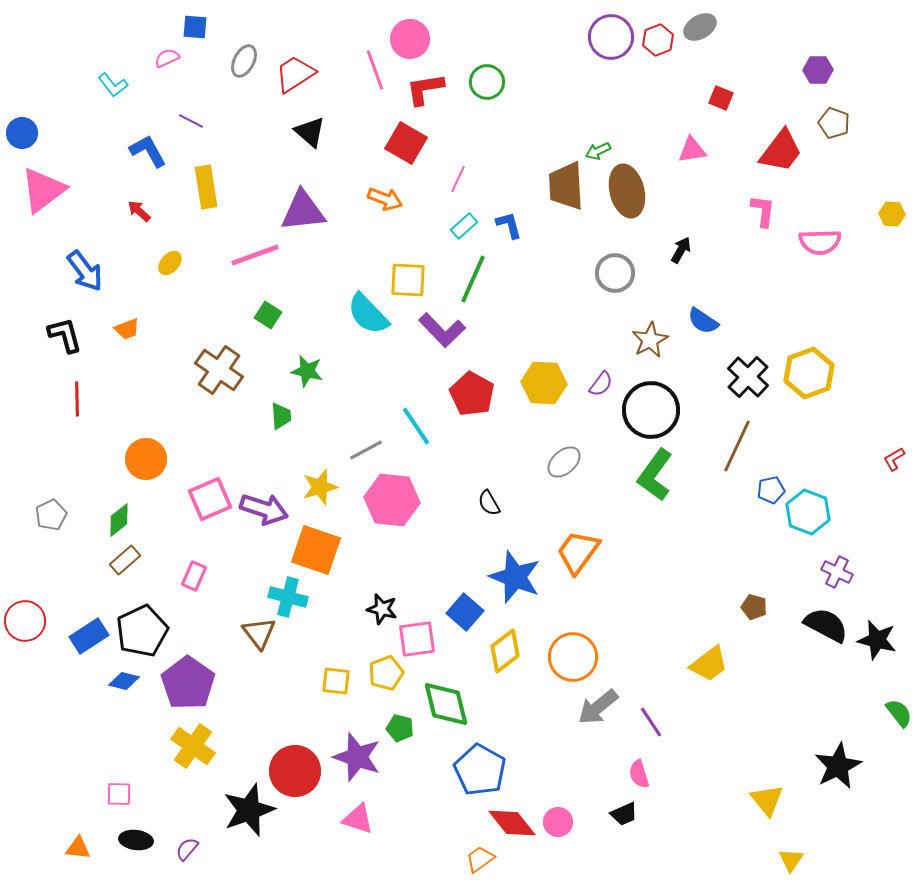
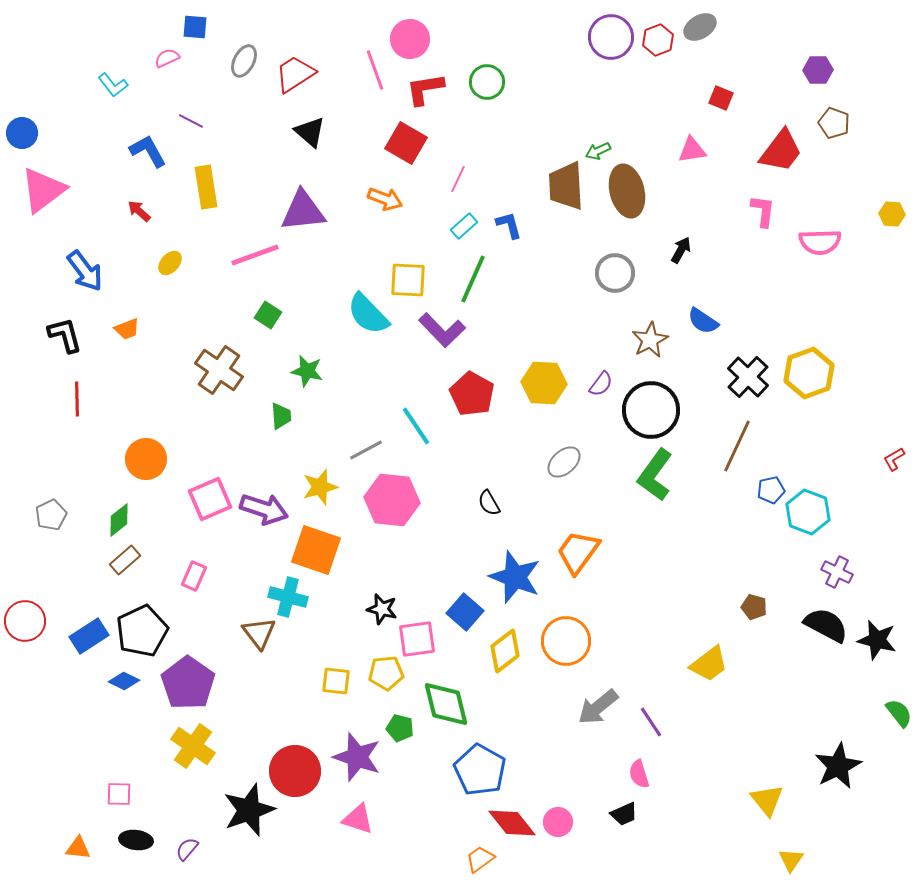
orange circle at (573, 657): moved 7 px left, 16 px up
yellow pentagon at (386, 673): rotated 16 degrees clockwise
blue diamond at (124, 681): rotated 12 degrees clockwise
